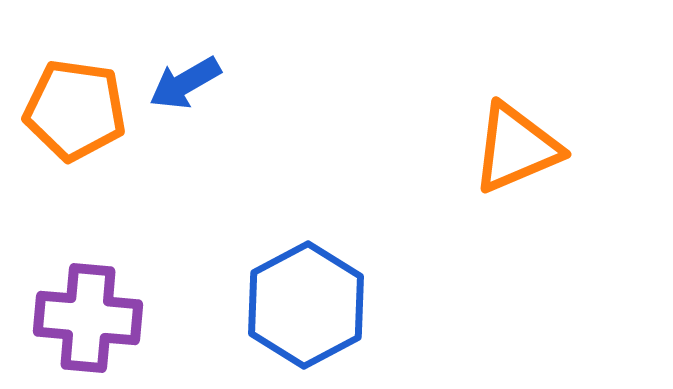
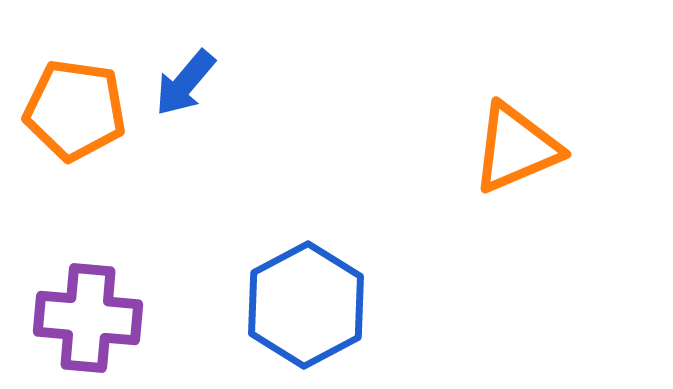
blue arrow: rotated 20 degrees counterclockwise
